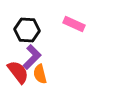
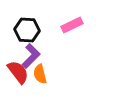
pink rectangle: moved 2 px left, 1 px down; rotated 50 degrees counterclockwise
purple L-shape: moved 1 px left, 1 px up
